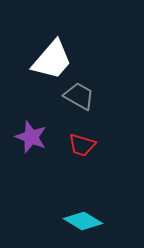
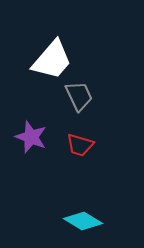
gray trapezoid: rotated 36 degrees clockwise
red trapezoid: moved 2 px left
